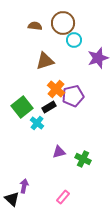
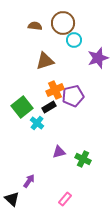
orange cross: moved 1 px left, 1 px down; rotated 24 degrees clockwise
purple arrow: moved 5 px right, 5 px up; rotated 24 degrees clockwise
pink rectangle: moved 2 px right, 2 px down
